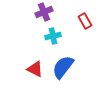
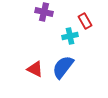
purple cross: rotated 36 degrees clockwise
cyan cross: moved 17 px right
